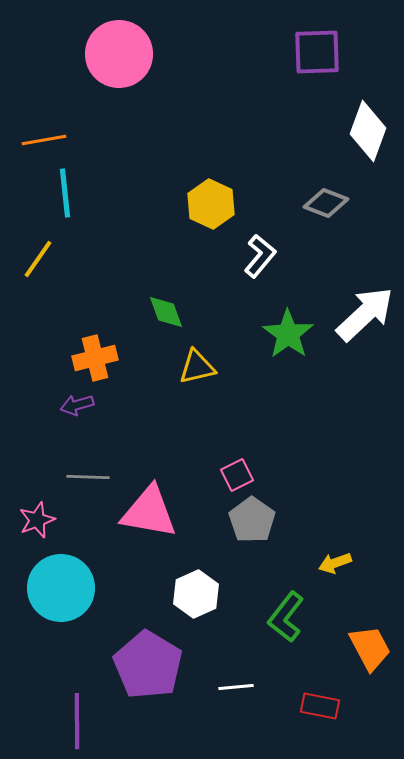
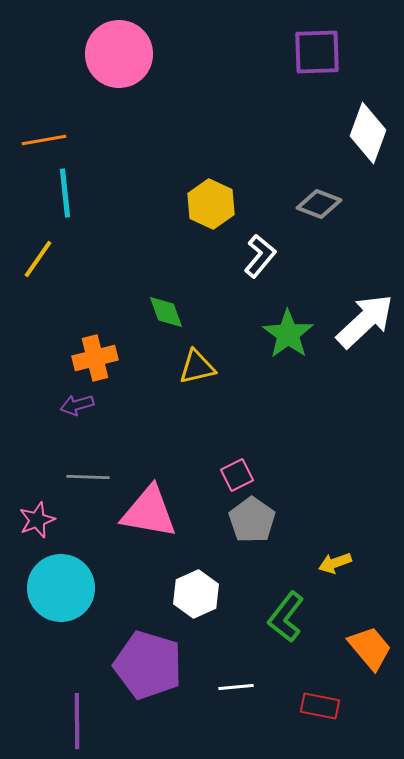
white diamond: moved 2 px down
gray diamond: moved 7 px left, 1 px down
white arrow: moved 7 px down
orange trapezoid: rotated 12 degrees counterclockwise
purple pentagon: rotated 14 degrees counterclockwise
